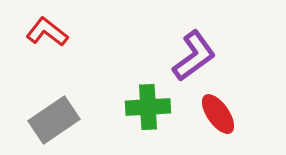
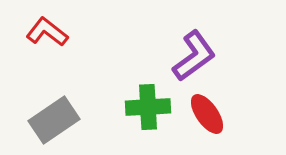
red ellipse: moved 11 px left
